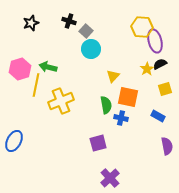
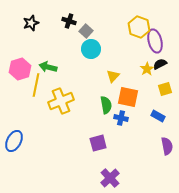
yellow hexagon: moved 3 px left; rotated 15 degrees clockwise
